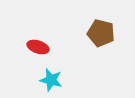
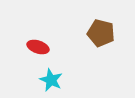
cyan star: rotated 10 degrees clockwise
